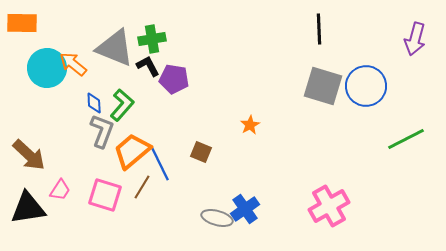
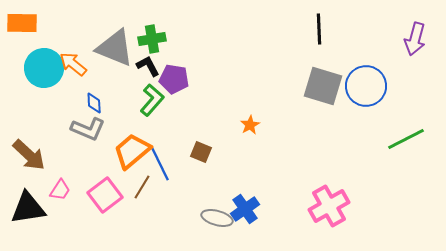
cyan circle: moved 3 px left
green L-shape: moved 30 px right, 5 px up
gray L-shape: moved 14 px left, 2 px up; rotated 92 degrees clockwise
pink square: rotated 36 degrees clockwise
